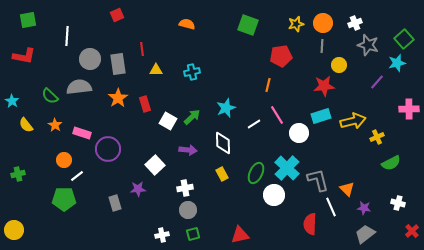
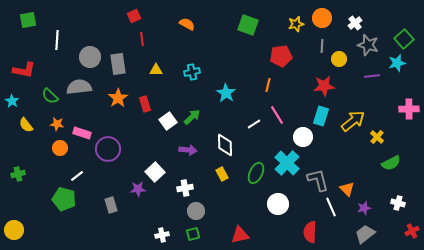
red square at (117, 15): moved 17 px right, 1 px down
orange circle at (323, 23): moved 1 px left, 5 px up
white cross at (355, 23): rotated 16 degrees counterclockwise
orange semicircle at (187, 24): rotated 14 degrees clockwise
white line at (67, 36): moved 10 px left, 4 px down
red line at (142, 49): moved 10 px up
red L-shape at (24, 56): moved 14 px down
gray circle at (90, 59): moved 2 px up
yellow circle at (339, 65): moved 6 px up
purple line at (377, 82): moved 5 px left, 6 px up; rotated 42 degrees clockwise
cyan star at (226, 108): moved 15 px up; rotated 18 degrees counterclockwise
cyan rectangle at (321, 116): rotated 54 degrees counterclockwise
white square at (168, 121): rotated 24 degrees clockwise
yellow arrow at (353, 121): rotated 25 degrees counterclockwise
orange star at (55, 125): moved 2 px right, 1 px up; rotated 24 degrees counterclockwise
white circle at (299, 133): moved 4 px right, 4 px down
yellow cross at (377, 137): rotated 24 degrees counterclockwise
white diamond at (223, 143): moved 2 px right, 2 px down
orange circle at (64, 160): moved 4 px left, 12 px up
white square at (155, 165): moved 7 px down
cyan cross at (287, 168): moved 5 px up
white circle at (274, 195): moved 4 px right, 9 px down
green pentagon at (64, 199): rotated 15 degrees clockwise
gray rectangle at (115, 203): moved 4 px left, 2 px down
purple star at (364, 208): rotated 24 degrees counterclockwise
gray circle at (188, 210): moved 8 px right, 1 px down
red semicircle at (310, 224): moved 8 px down
red cross at (412, 231): rotated 16 degrees clockwise
